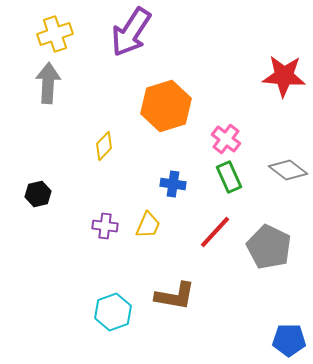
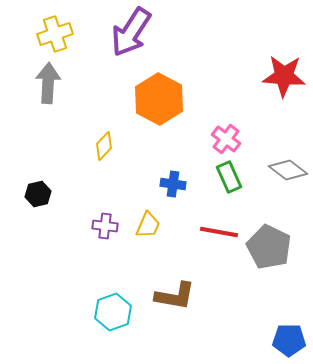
orange hexagon: moved 7 px left, 7 px up; rotated 15 degrees counterclockwise
red line: moved 4 px right; rotated 57 degrees clockwise
